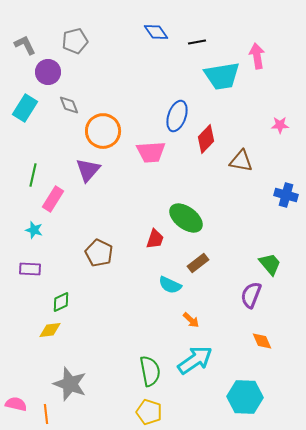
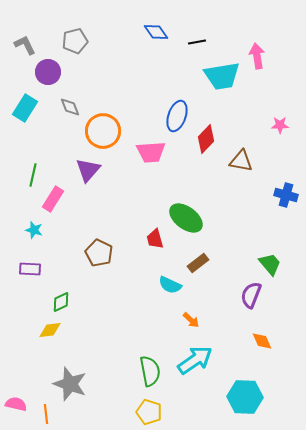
gray diamond: moved 1 px right, 2 px down
red trapezoid: rotated 145 degrees clockwise
